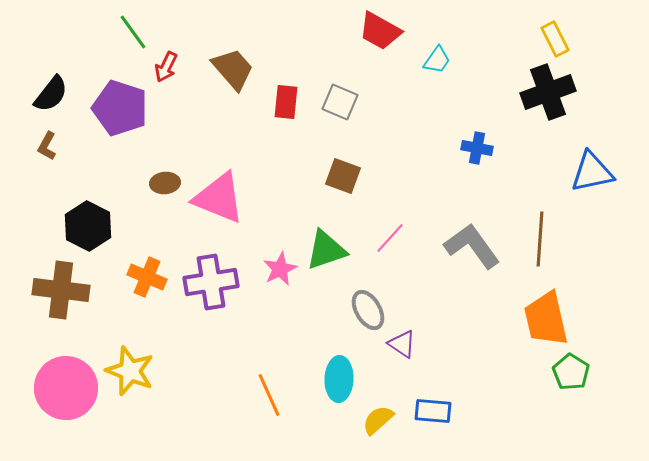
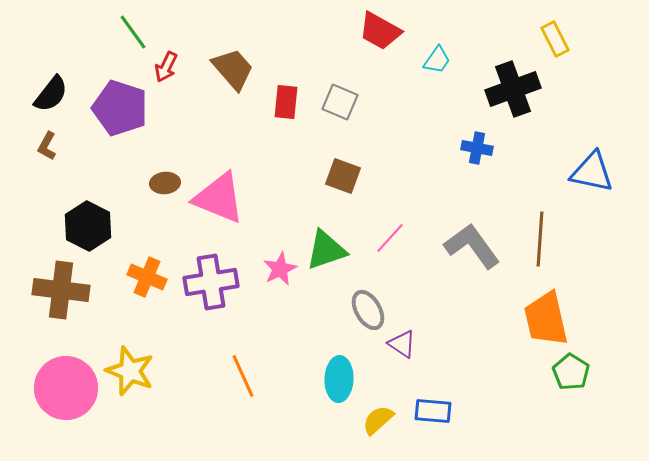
black cross: moved 35 px left, 3 px up
blue triangle: rotated 24 degrees clockwise
orange line: moved 26 px left, 19 px up
